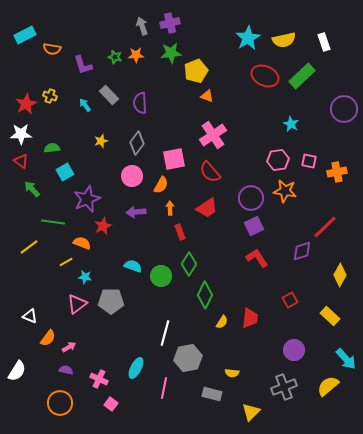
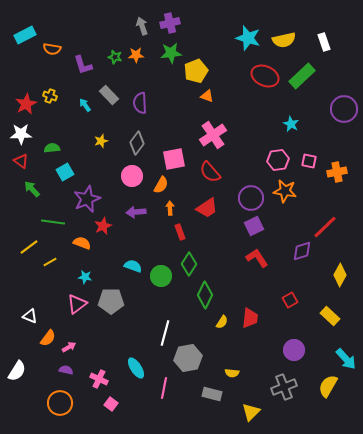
cyan star at (248, 38): rotated 25 degrees counterclockwise
yellow line at (66, 262): moved 16 px left
cyan ellipse at (136, 368): rotated 60 degrees counterclockwise
yellow semicircle at (328, 386): rotated 20 degrees counterclockwise
